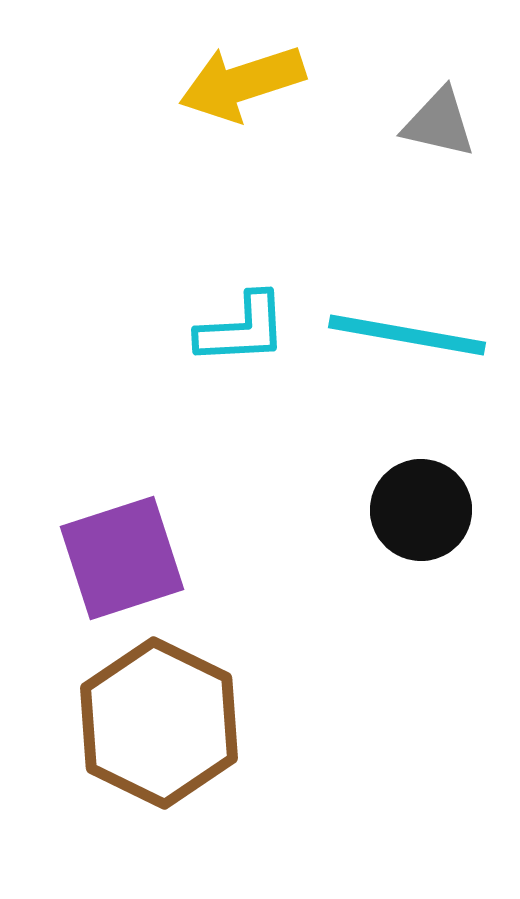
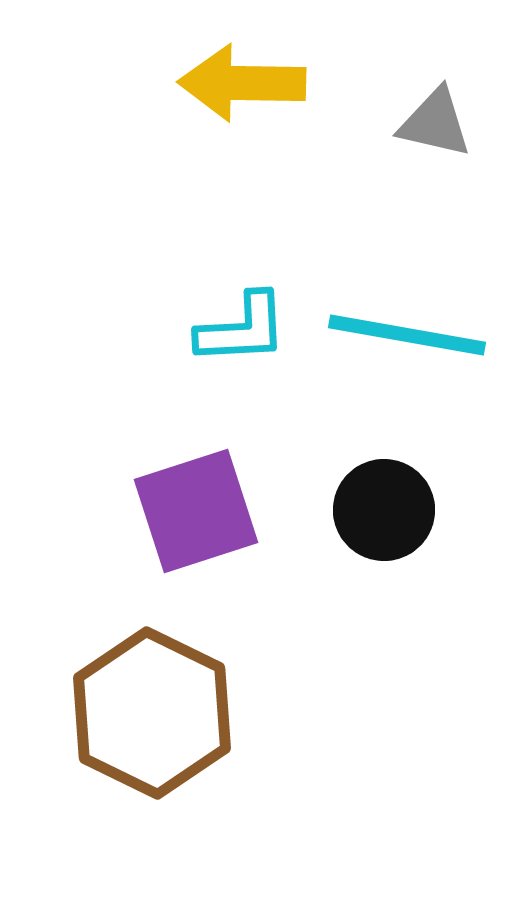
yellow arrow: rotated 19 degrees clockwise
gray triangle: moved 4 px left
black circle: moved 37 px left
purple square: moved 74 px right, 47 px up
brown hexagon: moved 7 px left, 10 px up
